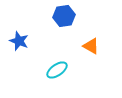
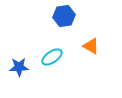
blue star: moved 26 px down; rotated 24 degrees counterclockwise
cyan ellipse: moved 5 px left, 13 px up
